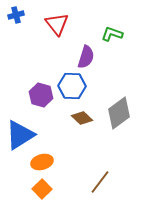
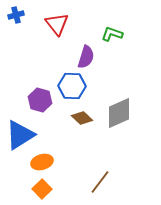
purple hexagon: moved 1 px left, 5 px down
gray diamond: rotated 12 degrees clockwise
